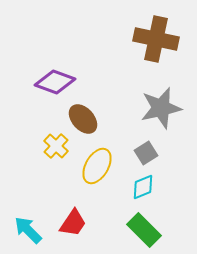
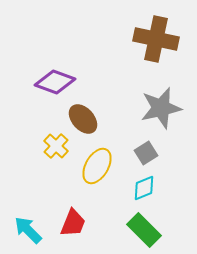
cyan diamond: moved 1 px right, 1 px down
red trapezoid: rotated 12 degrees counterclockwise
